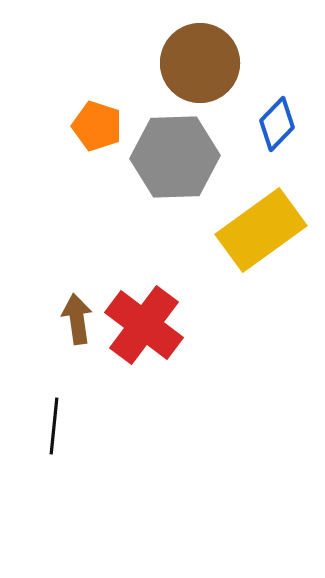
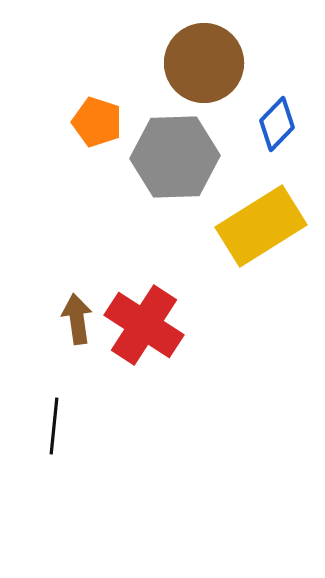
brown circle: moved 4 px right
orange pentagon: moved 4 px up
yellow rectangle: moved 4 px up; rotated 4 degrees clockwise
red cross: rotated 4 degrees counterclockwise
